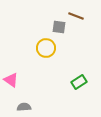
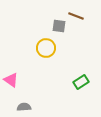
gray square: moved 1 px up
green rectangle: moved 2 px right
